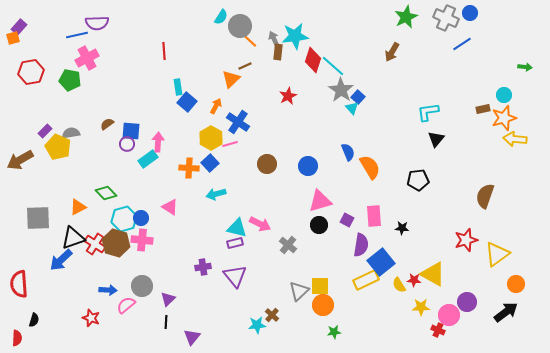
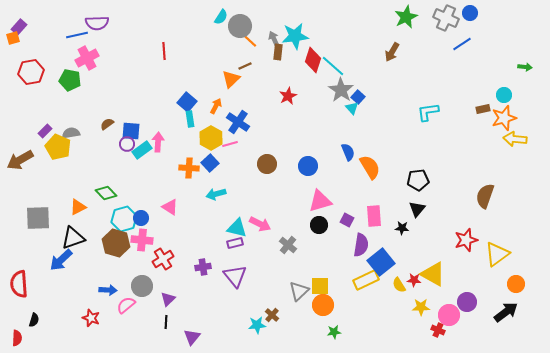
cyan rectangle at (178, 87): moved 12 px right, 32 px down
black triangle at (436, 139): moved 19 px left, 70 px down
cyan rectangle at (148, 159): moved 6 px left, 9 px up
red cross at (95, 244): moved 68 px right, 15 px down; rotated 25 degrees clockwise
